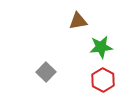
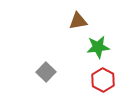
green star: moved 3 px left
